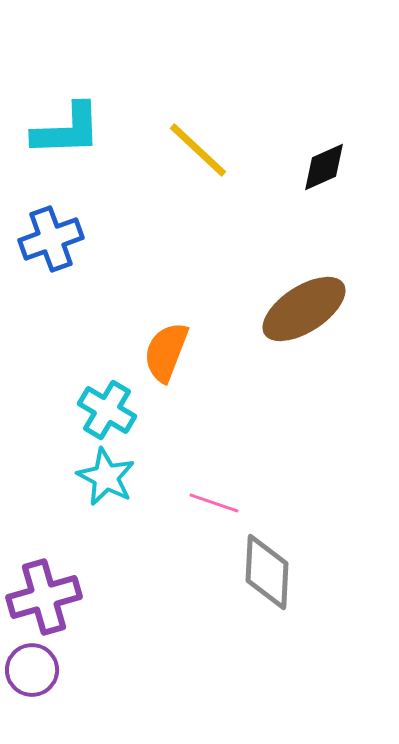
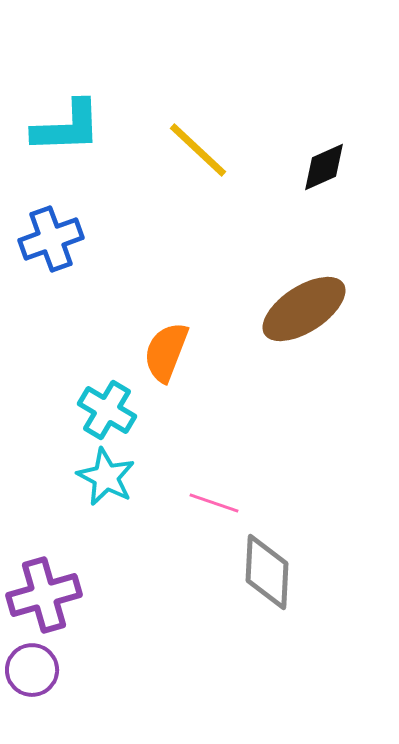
cyan L-shape: moved 3 px up
purple cross: moved 2 px up
